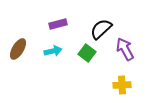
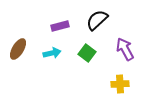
purple rectangle: moved 2 px right, 2 px down
black semicircle: moved 4 px left, 9 px up
cyan arrow: moved 1 px left, 2 px down
yellow cross: moved 2 px left, 1 px up
